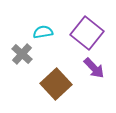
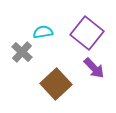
gray cross: moved 2 px up
